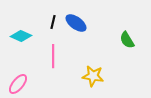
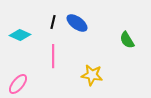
blue ellipse: moved 1 px right
cyan diamond: moved 1 px left, 1 px up
yellow star: moved 1 px left, 1 px up
